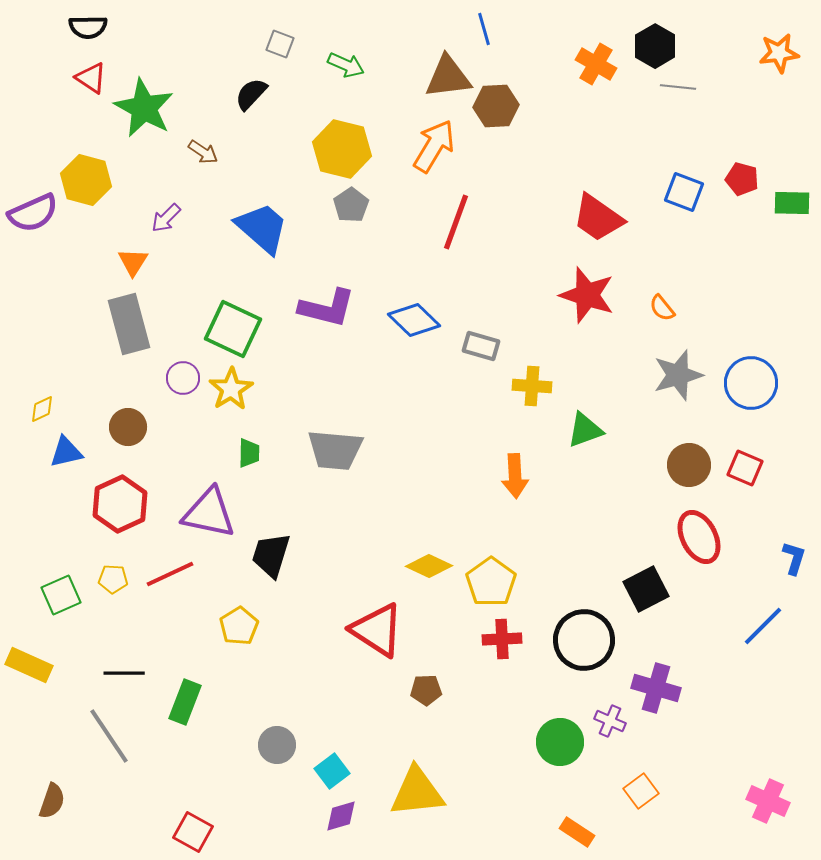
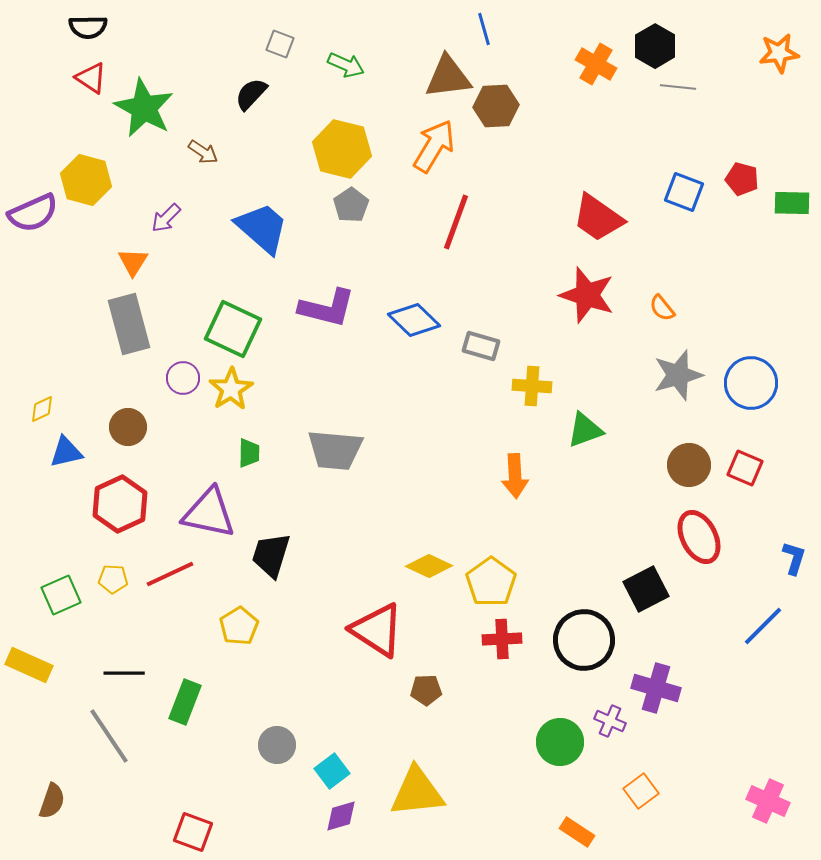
red square at (193, 832): rotated 9 degrees counterclockwise
